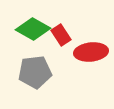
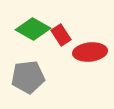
red ellipse: moved 1 px left
gray pentagon: moved 7 px left, 5 px down
